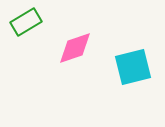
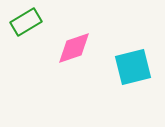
pink diamond: moved 1 px left
